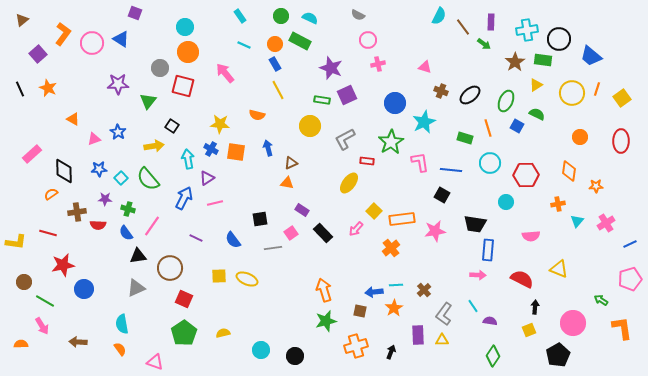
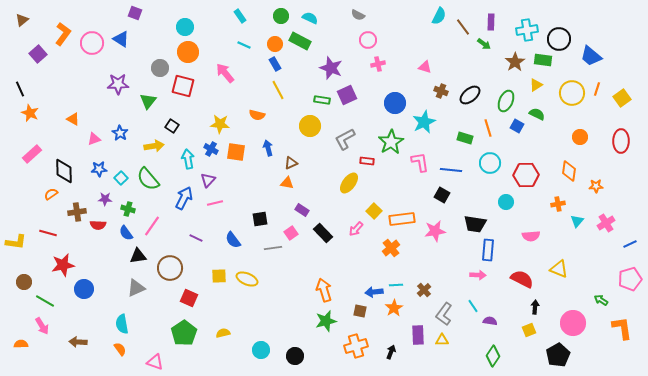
orange star at (48, 88): moved 18 px left, 25 px down
blue star at (118, 132): moved 2 px right, 1 px down
purple triangle at (207, 178): moved 1 px right, 2 px down; rotated 14 degrees counterclockwise
red square at (184, 299): moved 5 px right, 1 px up
